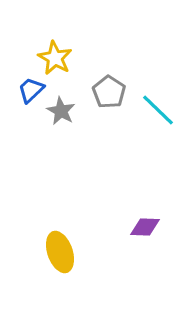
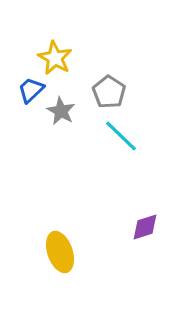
cyan line: moved 37 px left, 26 px down
purple diamond: rotated 20 degrees counterclockwise
